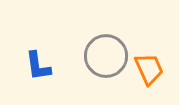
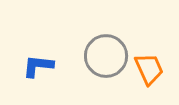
blue L-shape: rotated 104 degrees clockwise
